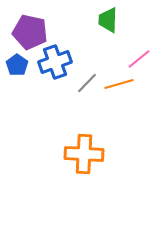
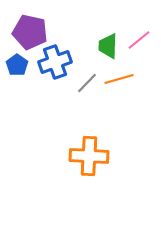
green trapezoid: moved 26 px down
pink line: moved 19 px up
orange line: moved 5 px up
orange cross: moved 5 px right, 2 px down
